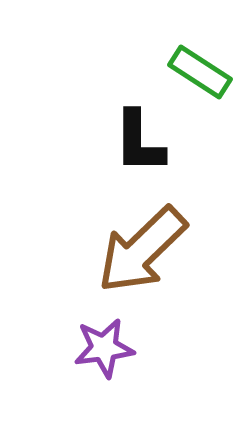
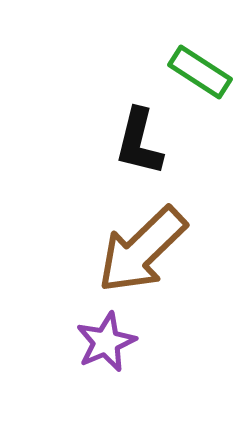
black L-shape: rotated 14 degrees clockwise
purple star: moved 2 px right, 6 px up; rotated 16 degrees counterclockwise
